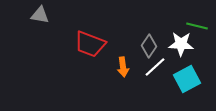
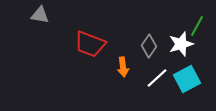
green line: rotated 75 degrees counterclockwise
white star: rotated 20 degrees counterclockwise
white line: moved 2 px right, 11 px down
